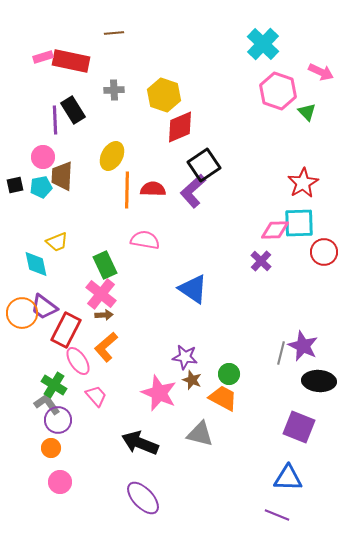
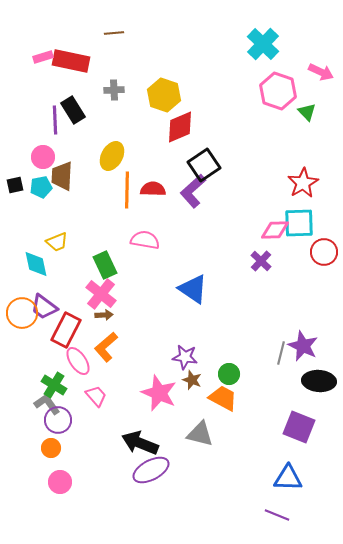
purple ellipse at (143, 498): moved 8 px right, 28 px up; rotated 75 degrees counterclockwise
